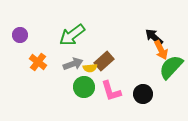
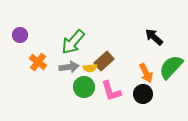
green arrow: moved 1 px right, 7 px down; rotated 12 degrees counterclockwise
orange arrow: moved 15 px left, 23 px down
gray arrow: moved 4 px left, 3 px down; rotated 12 degrees clockwise
